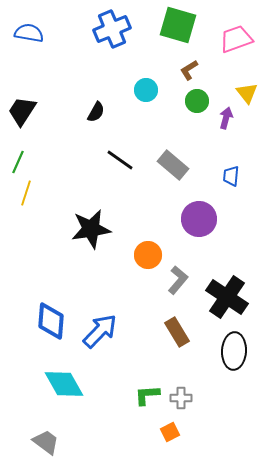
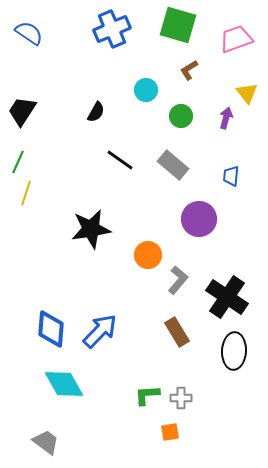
blue semicircle: rotated 24 degrees clockwise
green circle: moved 16 px left, 15 px down
blue diamond: moved 8 px down
orange square: rotated 18 degrees clockwise
